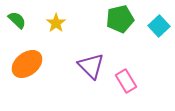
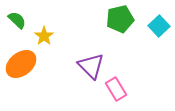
yellow star: moved 12 px left, 13 px down
orange ellipse: moved 6 px left
pink rectangle: moved 10 px left, 8 px down
